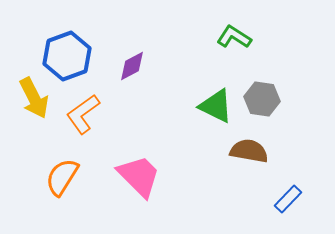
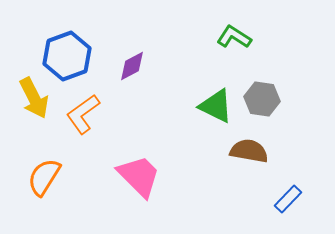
orange semicircle: moved 18 px left
